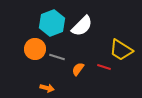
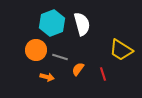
white semicircle: moved 2 px up; rotated 60 degrees counterclockwise
orange circle: moved 1 px right, 1 px down
gray line: moved 3 px right
red line: moved 1 px left, 7 px down; rotated 56 degrees clockwise
orange arrow: moved 11 px up
